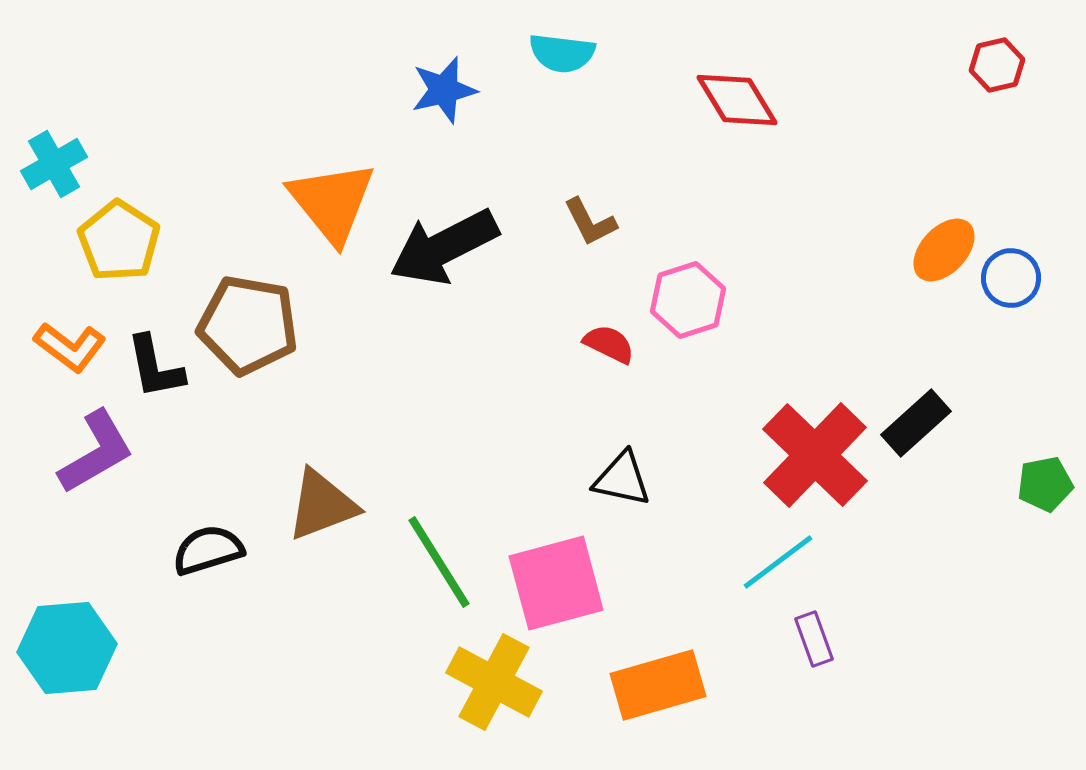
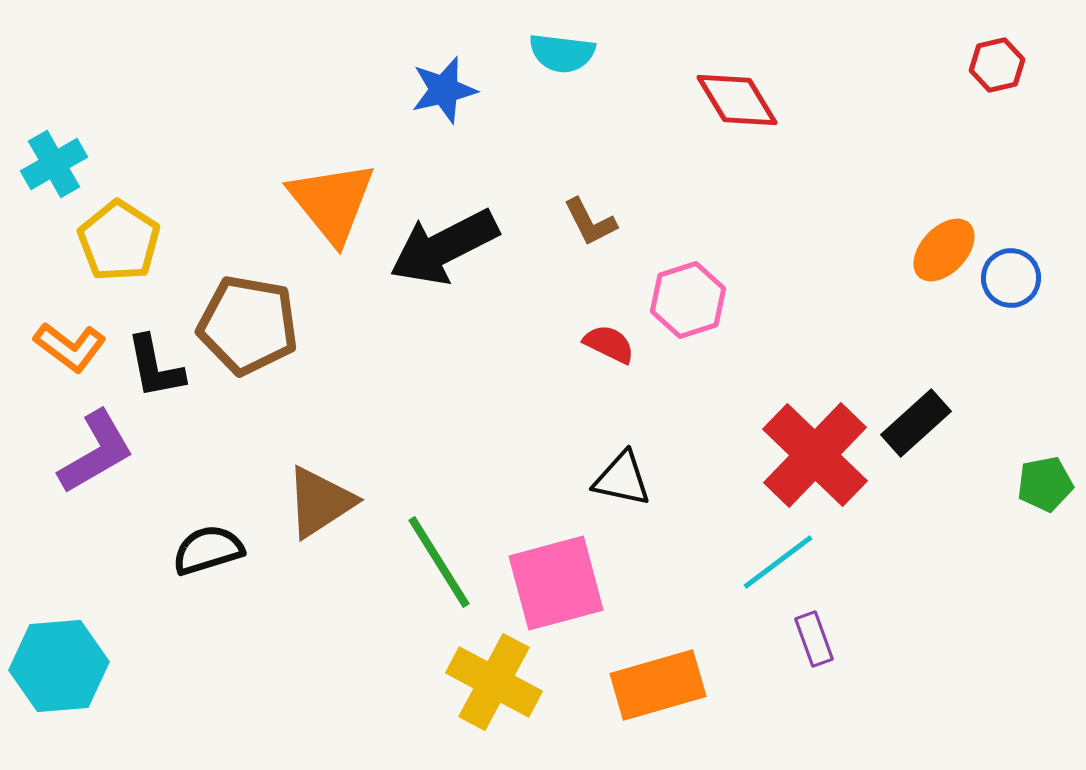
brown triangle: moved 2 px left, 3 px up; rotated 12 degrees counterclockwise
cyan hexagon: moved 8 px left, 18 px down
